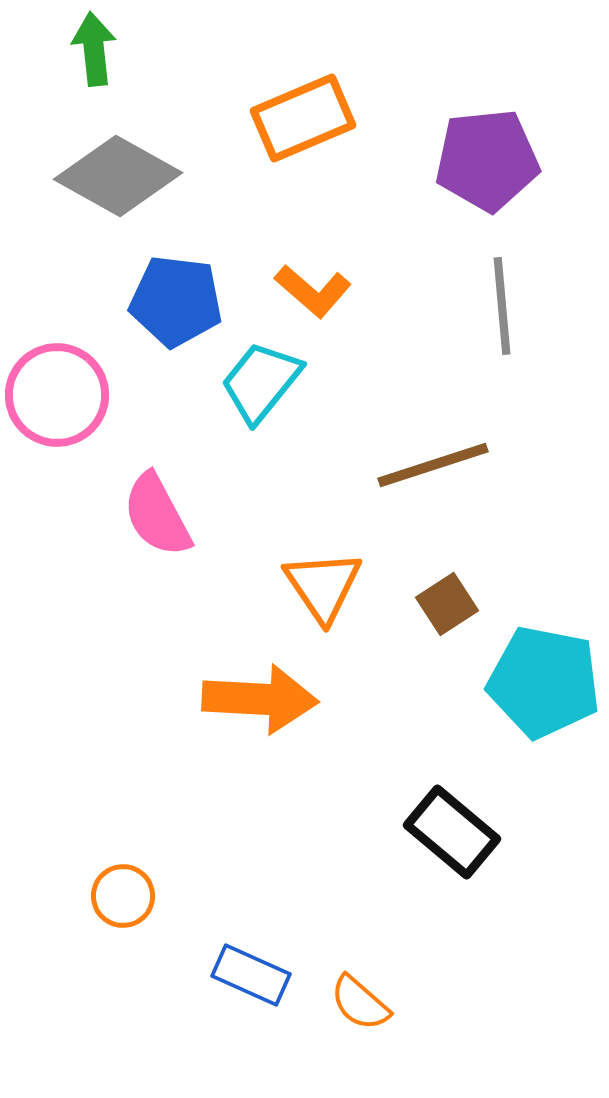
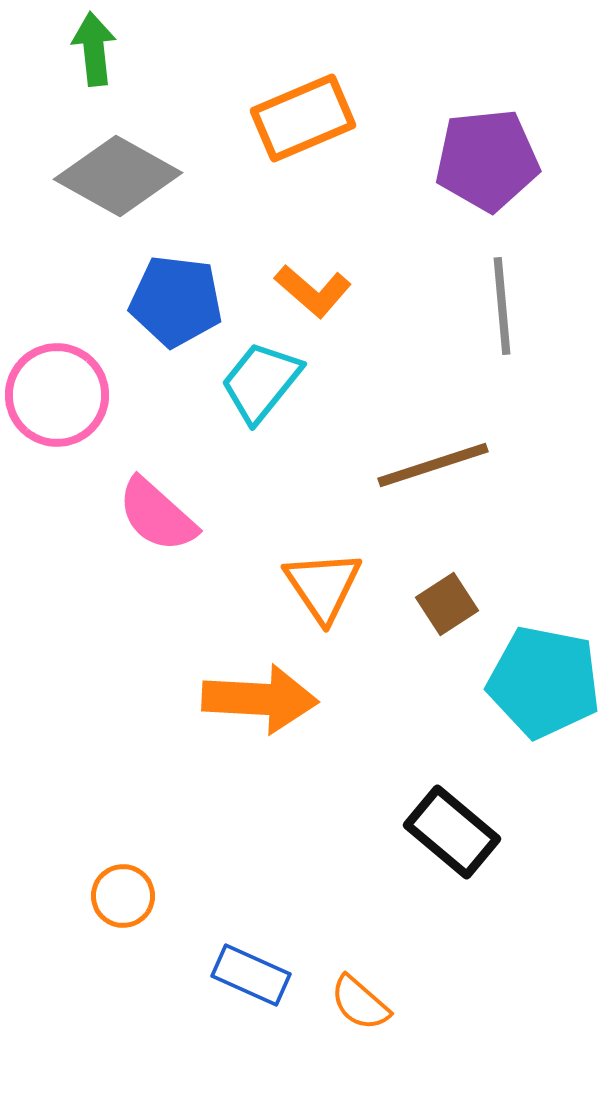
pink semicircle: rotated 20 degrees counterclockwise
